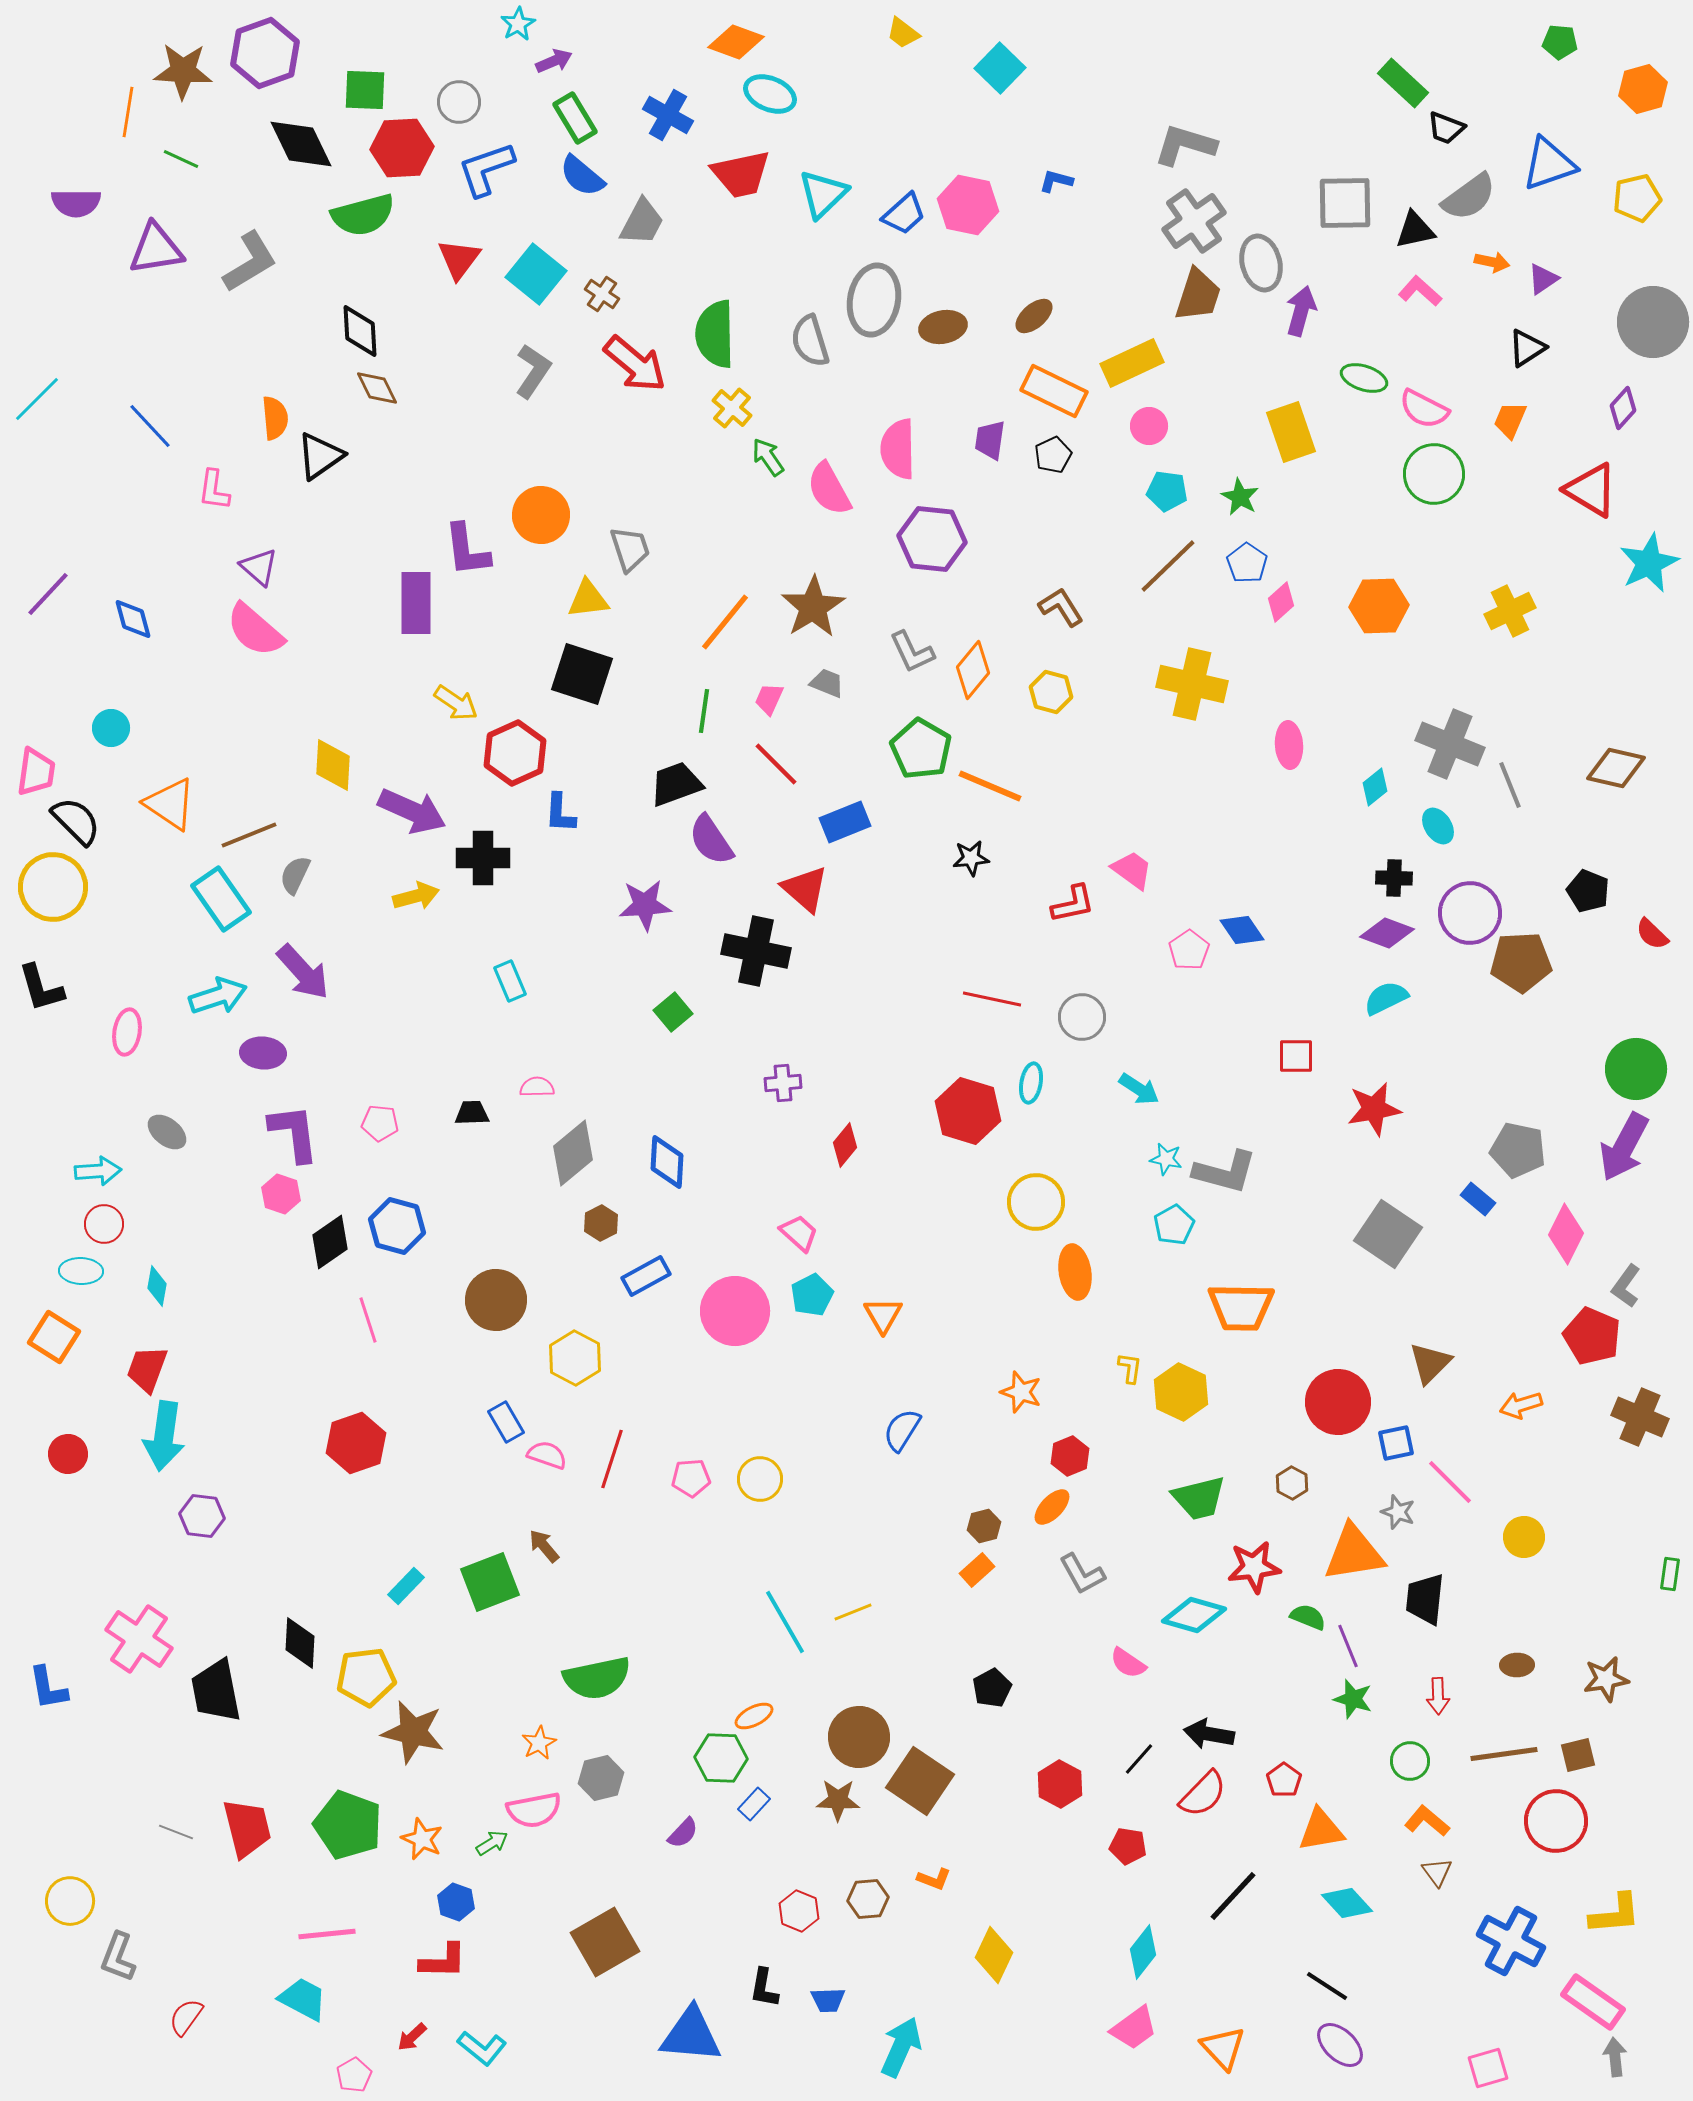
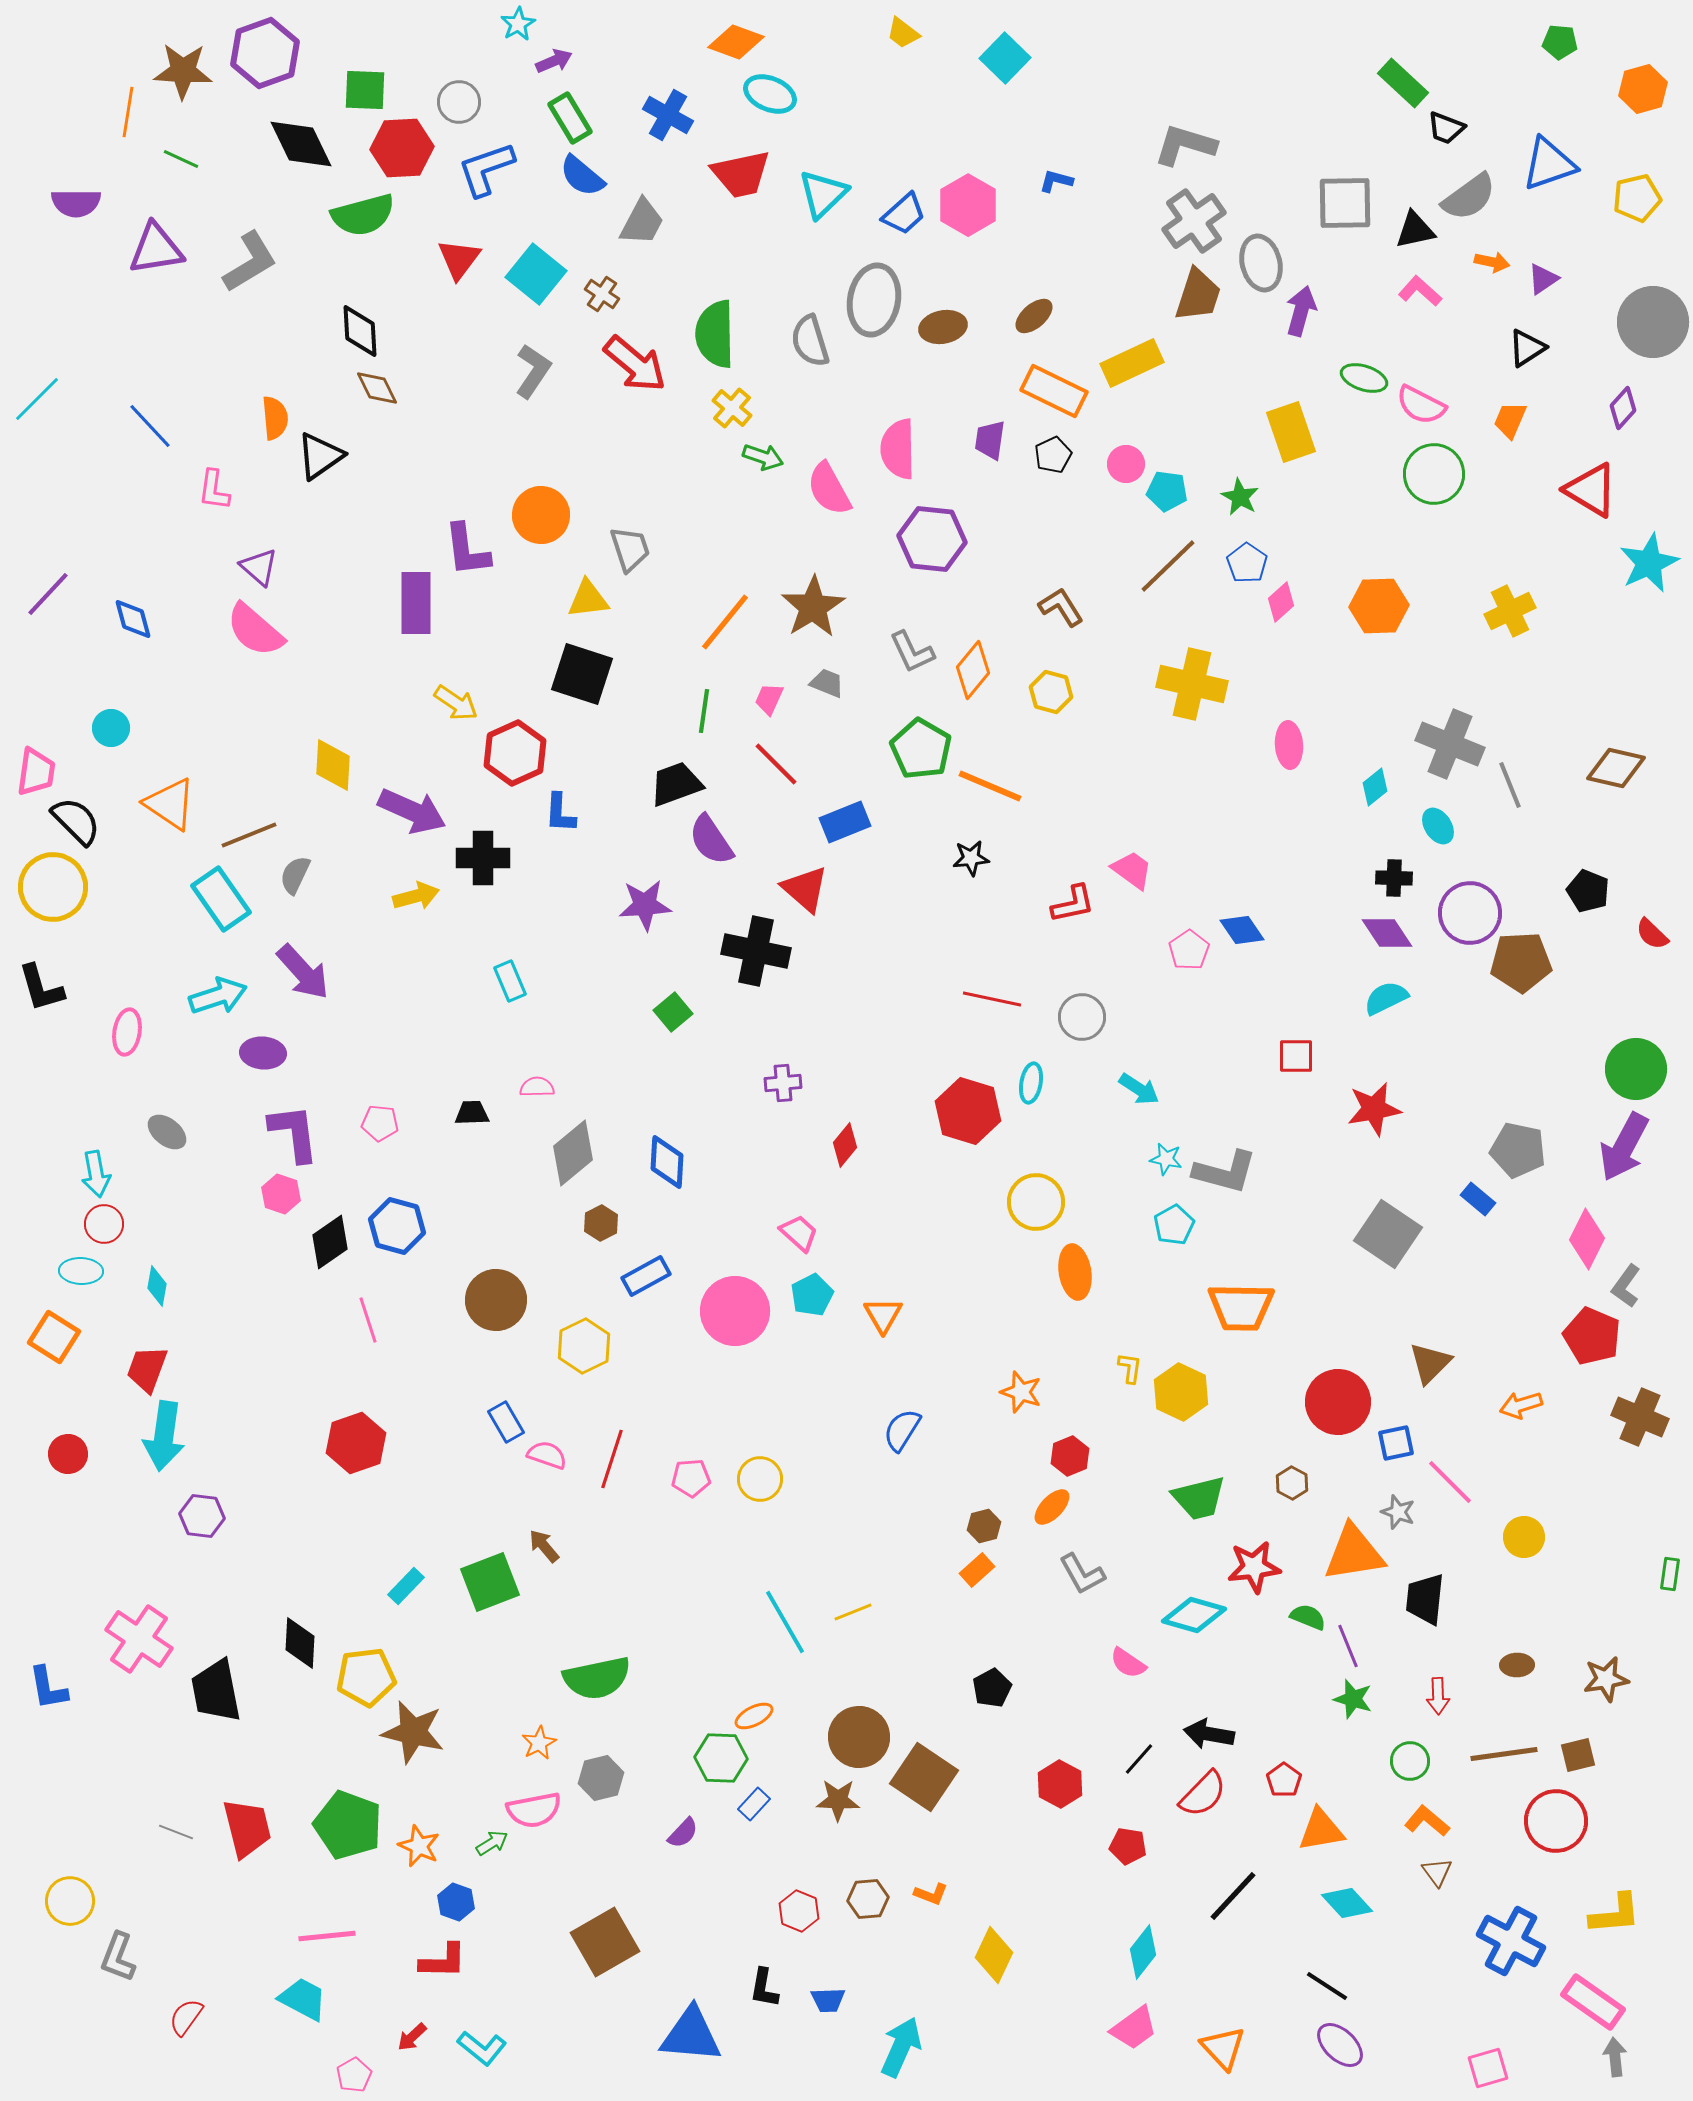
cyan square at (1000, 68): moved 5 px right, 10 px up
green rectangle at (575, 118): moved 5 px left
pink hexagon at (968, 205): rotated 18 degrees clockwise
pink semicircle at (1424, 409): moved 3 px left, 4 px up
pink circle at (1149, 426): moved 23 px left, 38 px down
green arrow at (768, 457): moved 5 px left; rotated 144 degrees clockwise
purple diamond at (1387, 933): rotated 36 degrees clockwise
cyan arrow at (98, 1171): moved 2 px left, 3 px down; rotated 84 degrees clockwise
pink diamond at (1566, 1234): moved 21 px right, 5 px down
yellow hexagon at (575, 1358): moved 9 px right, 12 px up; rotated 6 degrees clockwise
brown square at (920, 1781): moved 4 px right, 4 px up
orange star at (422, 1839): moved 3 px left, 7 px down
orange L-shape at (934, 1879): moved 3 px left, 15 px down
pink line at (327, 1934): moved 2 px down
